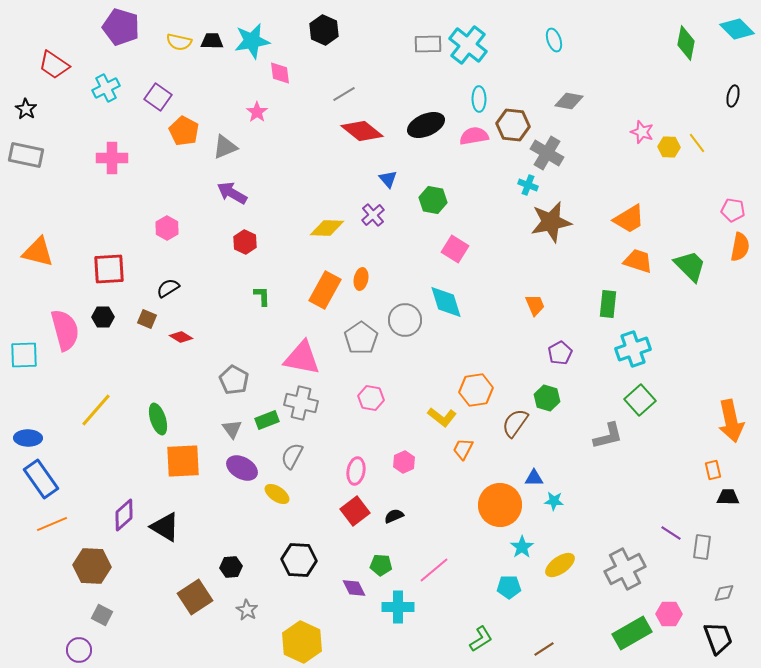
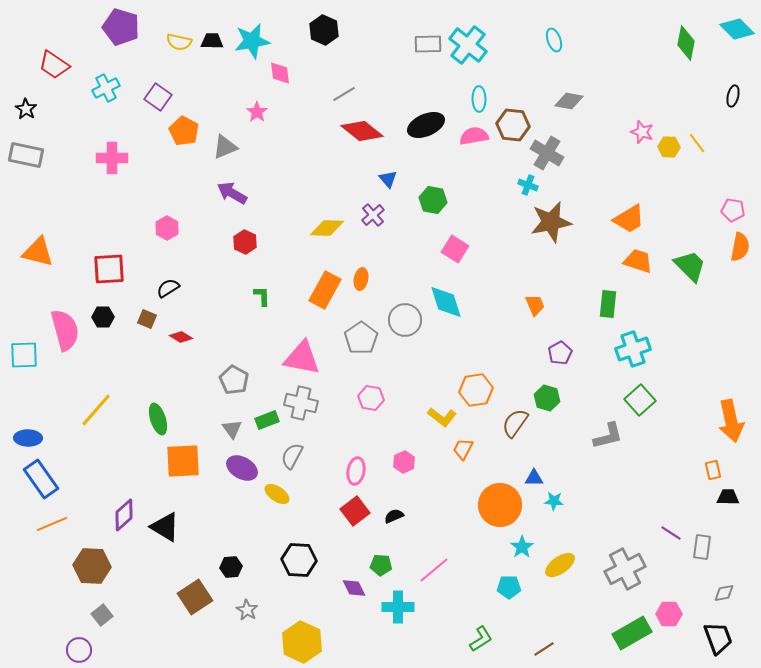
gray square at (102, 615): rotated 25 degrees clockwise
